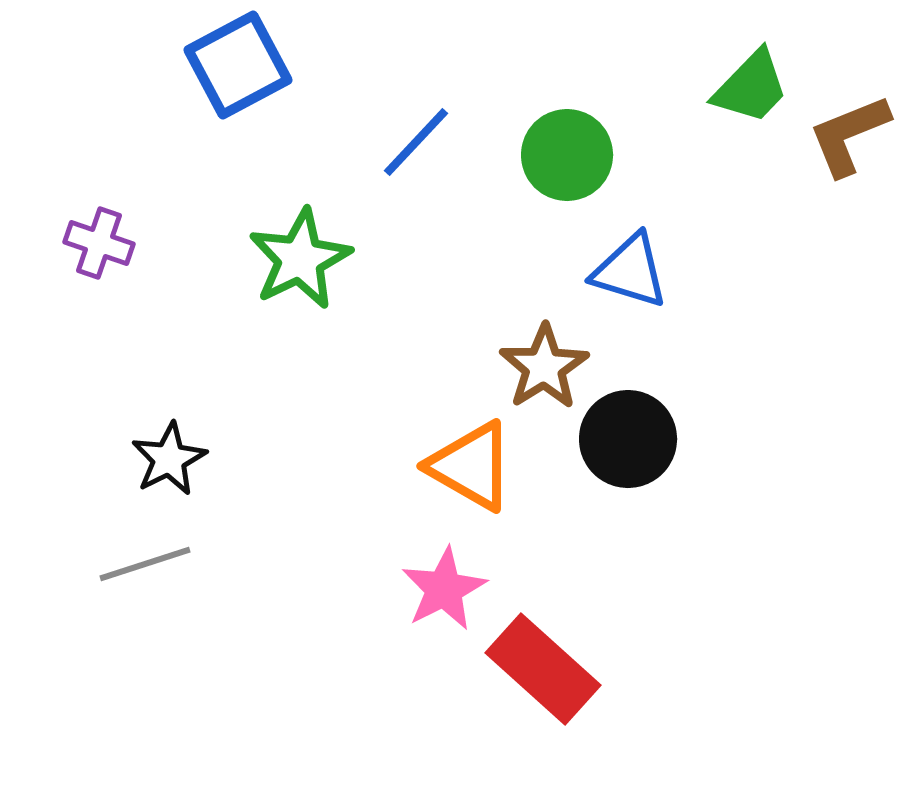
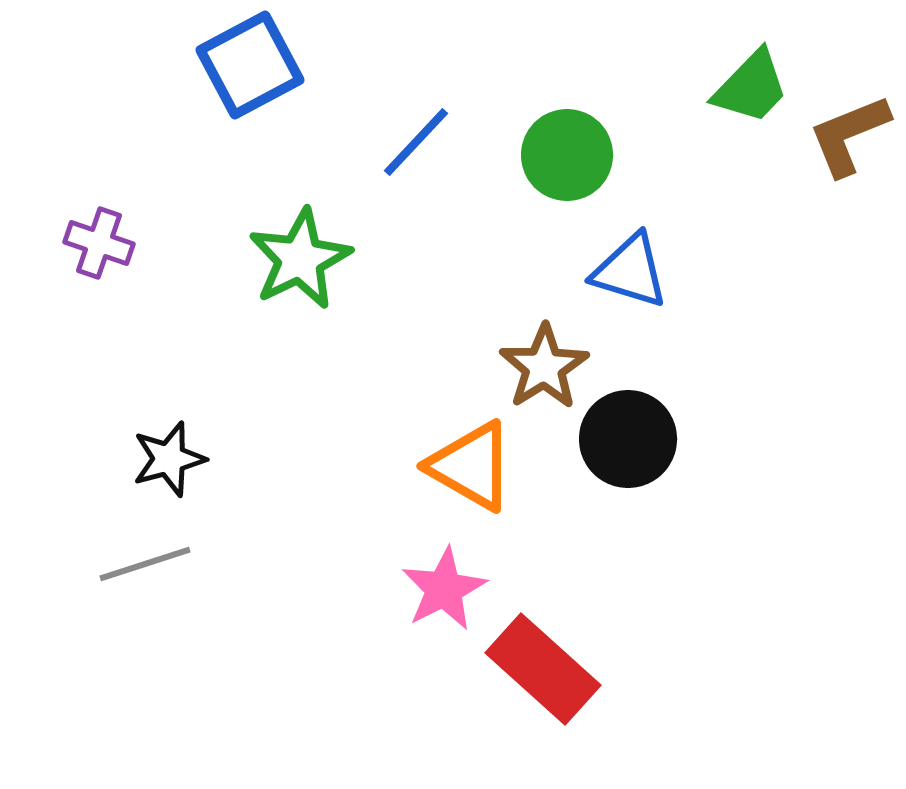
blue square: moved 12 px right
black star: rotated 12 degrees clockwise
